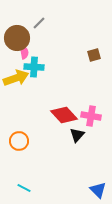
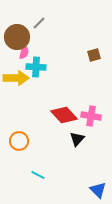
brown circle: moved 1 px up
pink semicircle: rotated 24 degrees clockwise
cyan cross: moved 2 px right
yellow arrow: rotated 20 degrees clockwise
black triangle: moved 4 px down
cyan line: moved 14 px right, 13 px up
